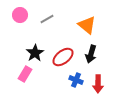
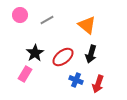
gray line: moved 1 px down
red arrow: rotated 18 degrees clockwise
